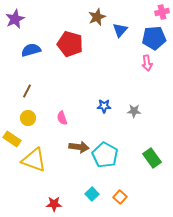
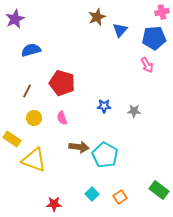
red pentagon: moved 8 px left, 39 px down
pink arrow: moved 2 px down; rotated 21 degrees counterclockwise
yellow circle: moved 6 px right
green rectangle: moved 7 px right, 32 px down; rotated 18 degrees counterclockwise
orange square: rotated 16 degrees clockwise
